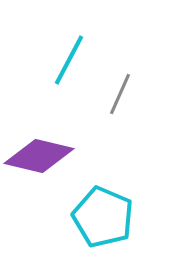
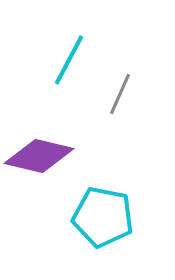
cyan pentagon: rotated 12 degrees counterclockwise
